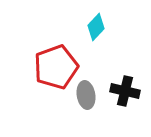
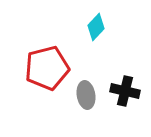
red pentagon: moved 9 px left, 1 px down; rotated 6 degrees clockwise
